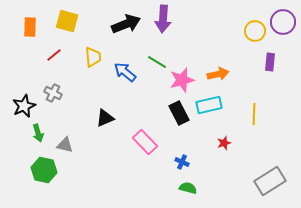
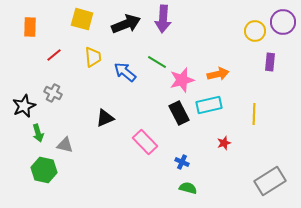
yellow square: moved 15 px right, 2 px up
